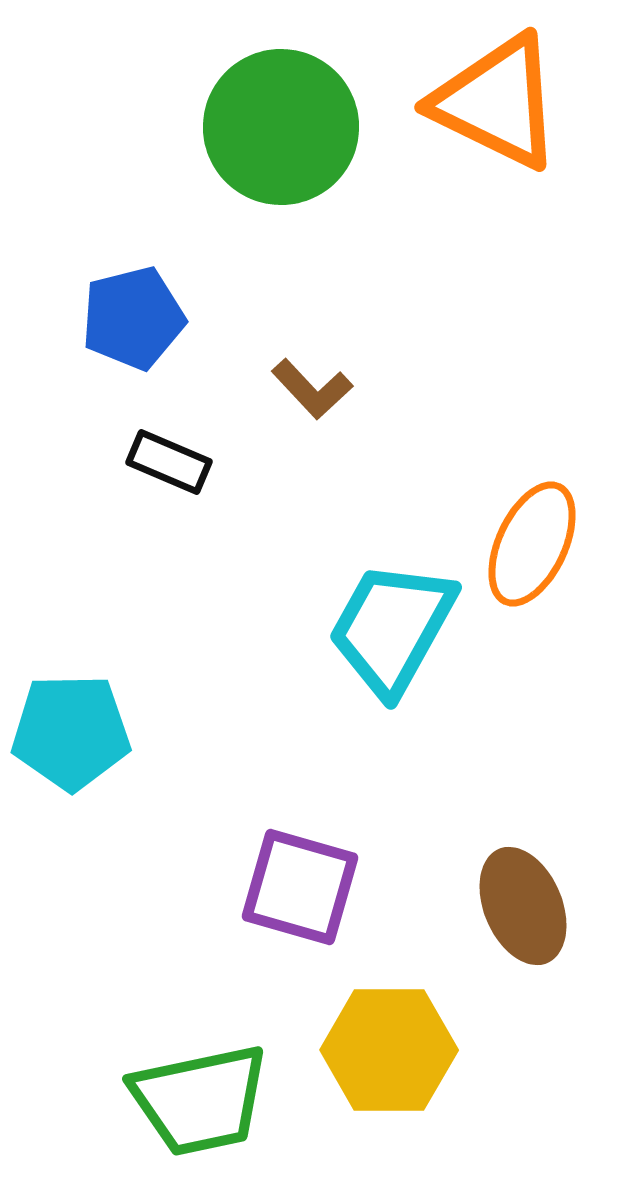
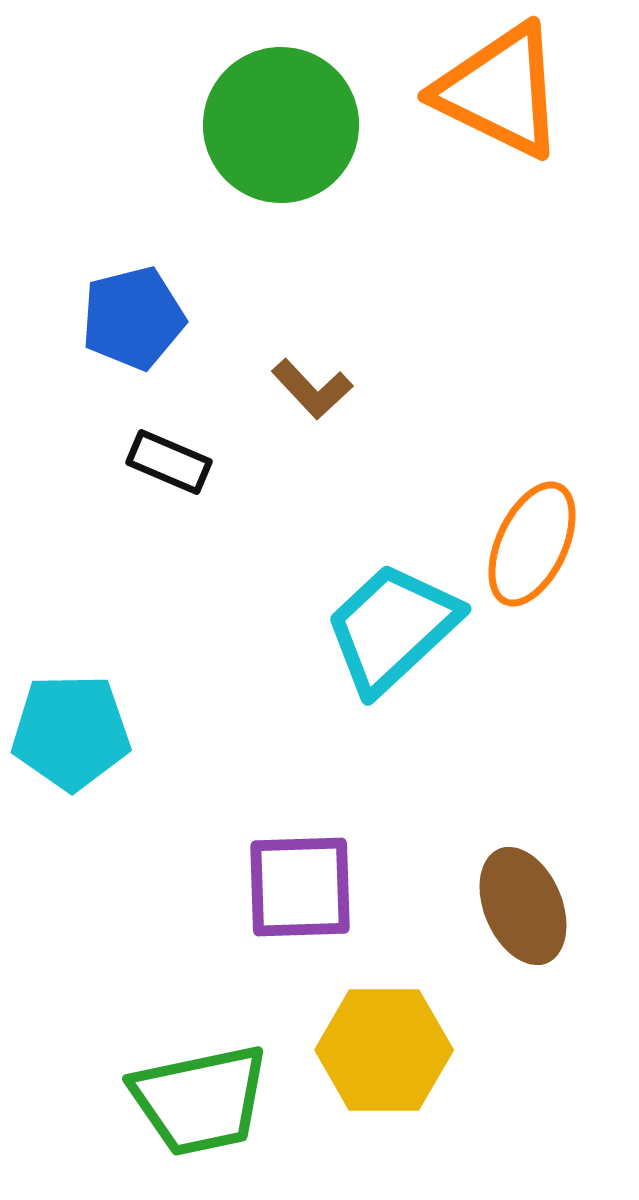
orange triangle: moved 3 px right, 11 px up
green circle: moved 2 px up
cyan trapezoid: rotated 18 degrees clockwise
purple square: rotated 18 degrees counterclockwise
yellow hexagon: moved 5 px left
